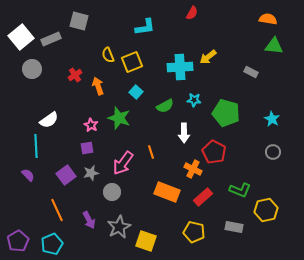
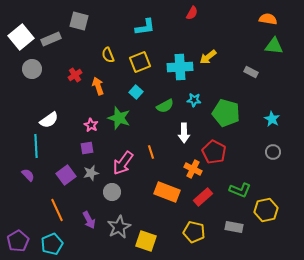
yellow square at (132, 62): moved 8 px right
